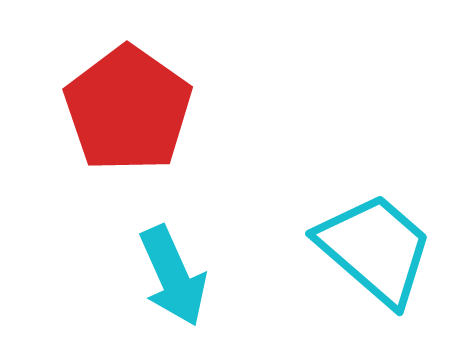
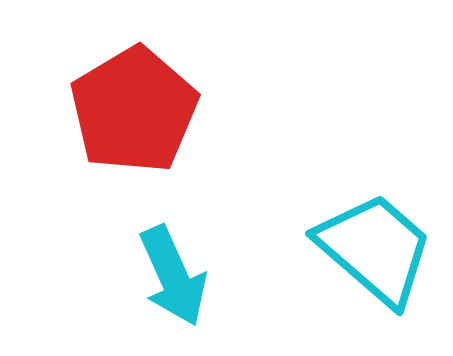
red pentagon: moved 6 px right, 1 px down; rotated 6 degrees clockwise
